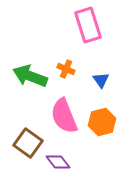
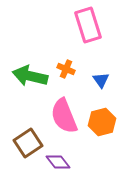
green arrow: rotated 8 degrees counterclockwise
brown square: rotated 20 degrees clockwise
